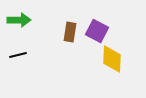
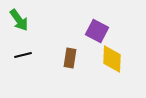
green arrow: rotated 55 degrees clockwise
brown rectangle: moved 26 px down
black line: moved 5 px right
